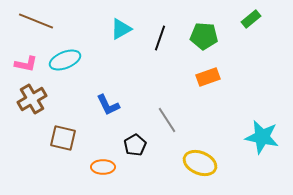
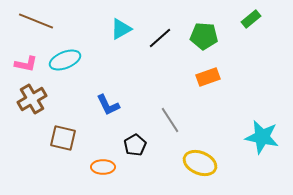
black line: rotated 30 degrees clockwise
gray line: moved 3 px right
